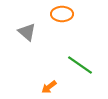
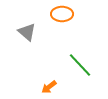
green line: rotated 12 degrees clockwise
